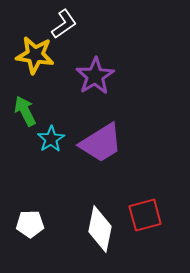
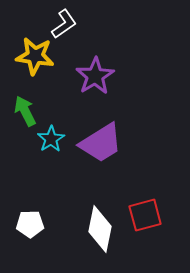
yellow star: moved 1 px down
